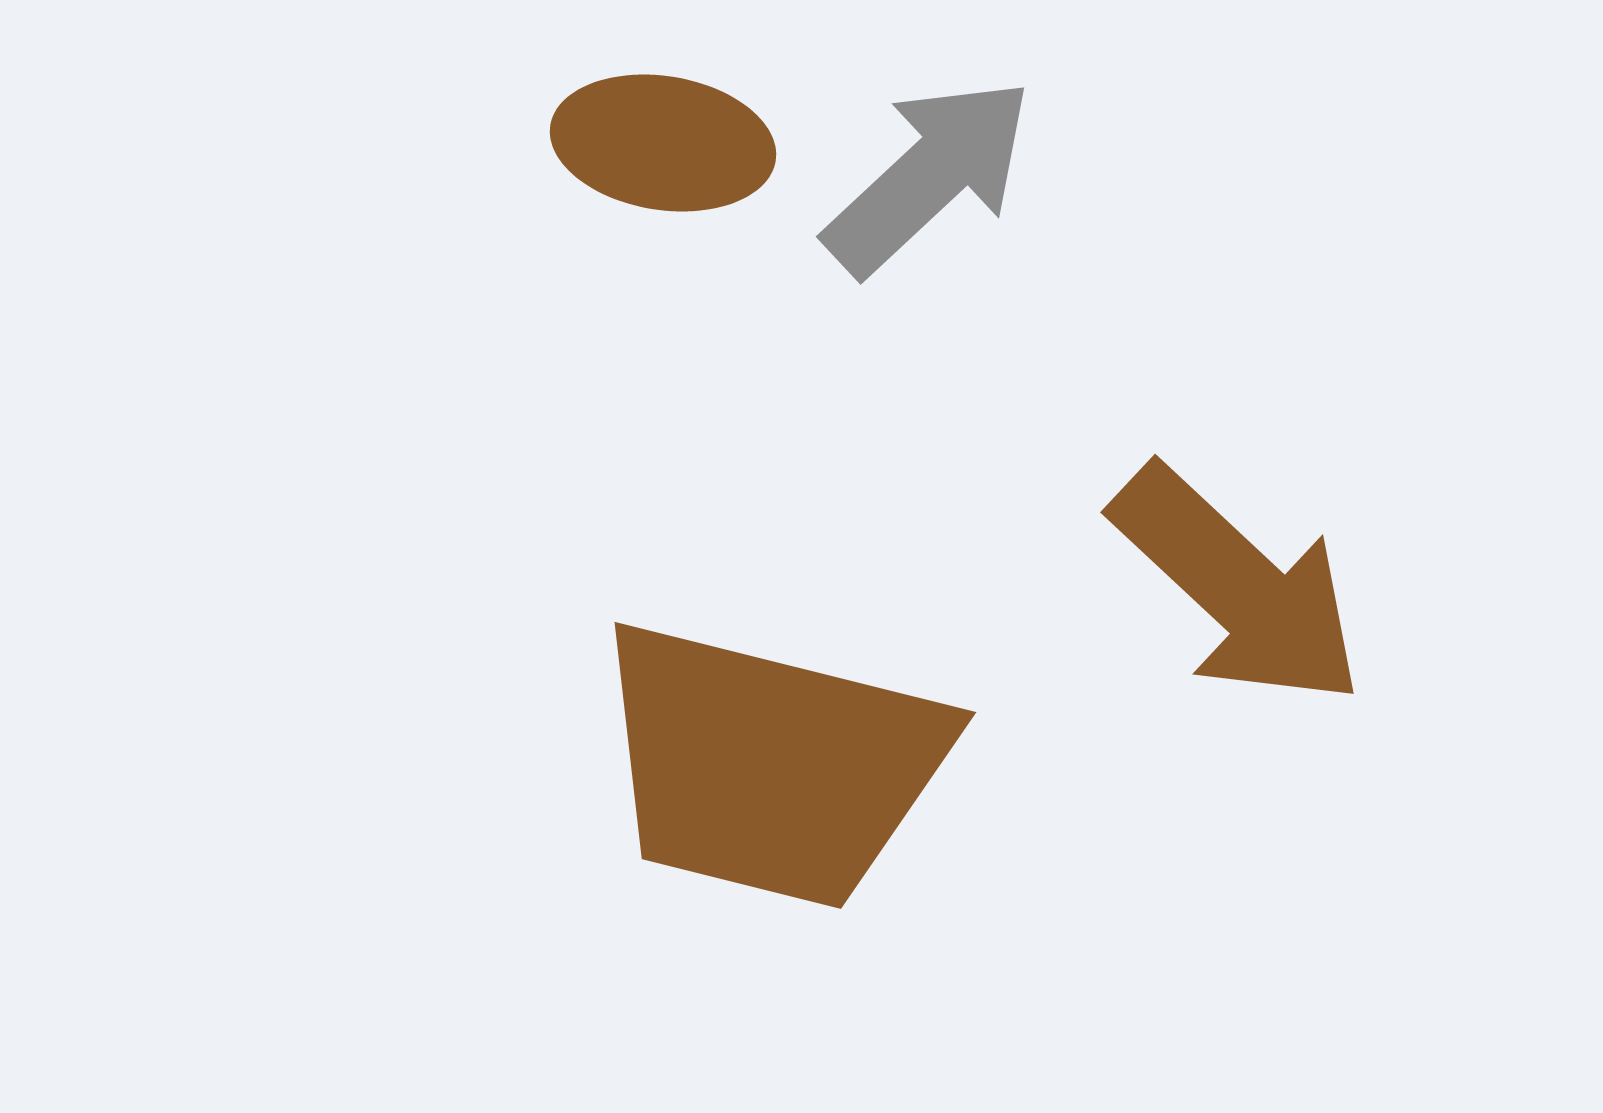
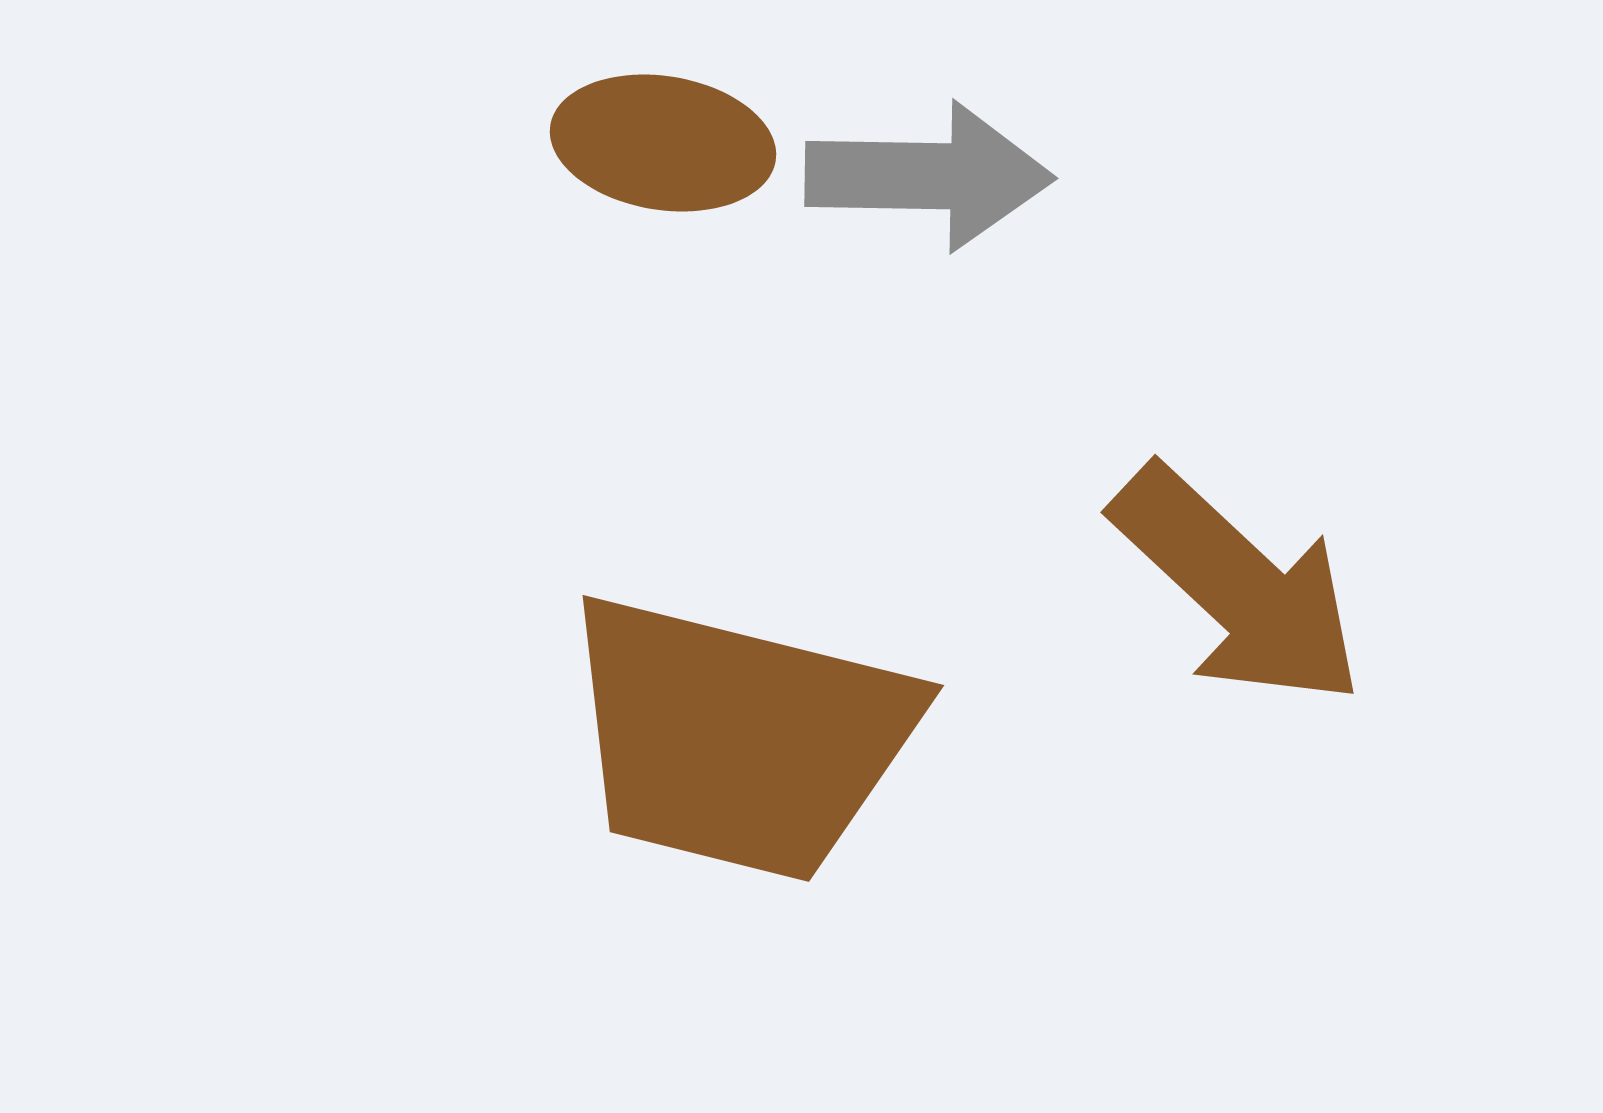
gray arrow: rotated 44 degrees clockwise
brown trapezoid: moved 32 px left, 27 px up
